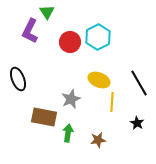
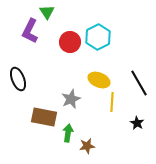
brown star: moved 11 px left, 6 px down
